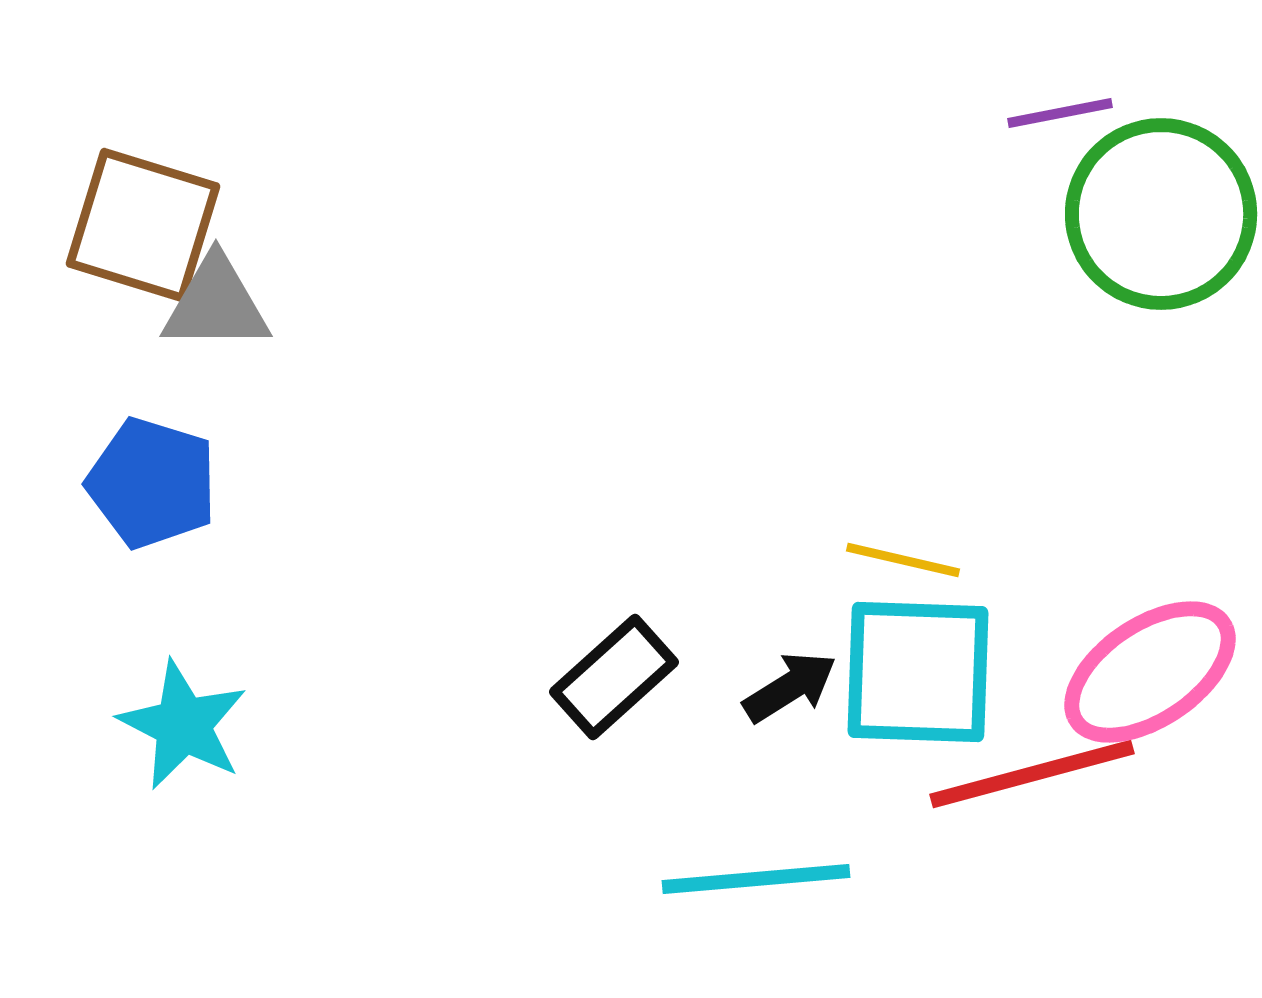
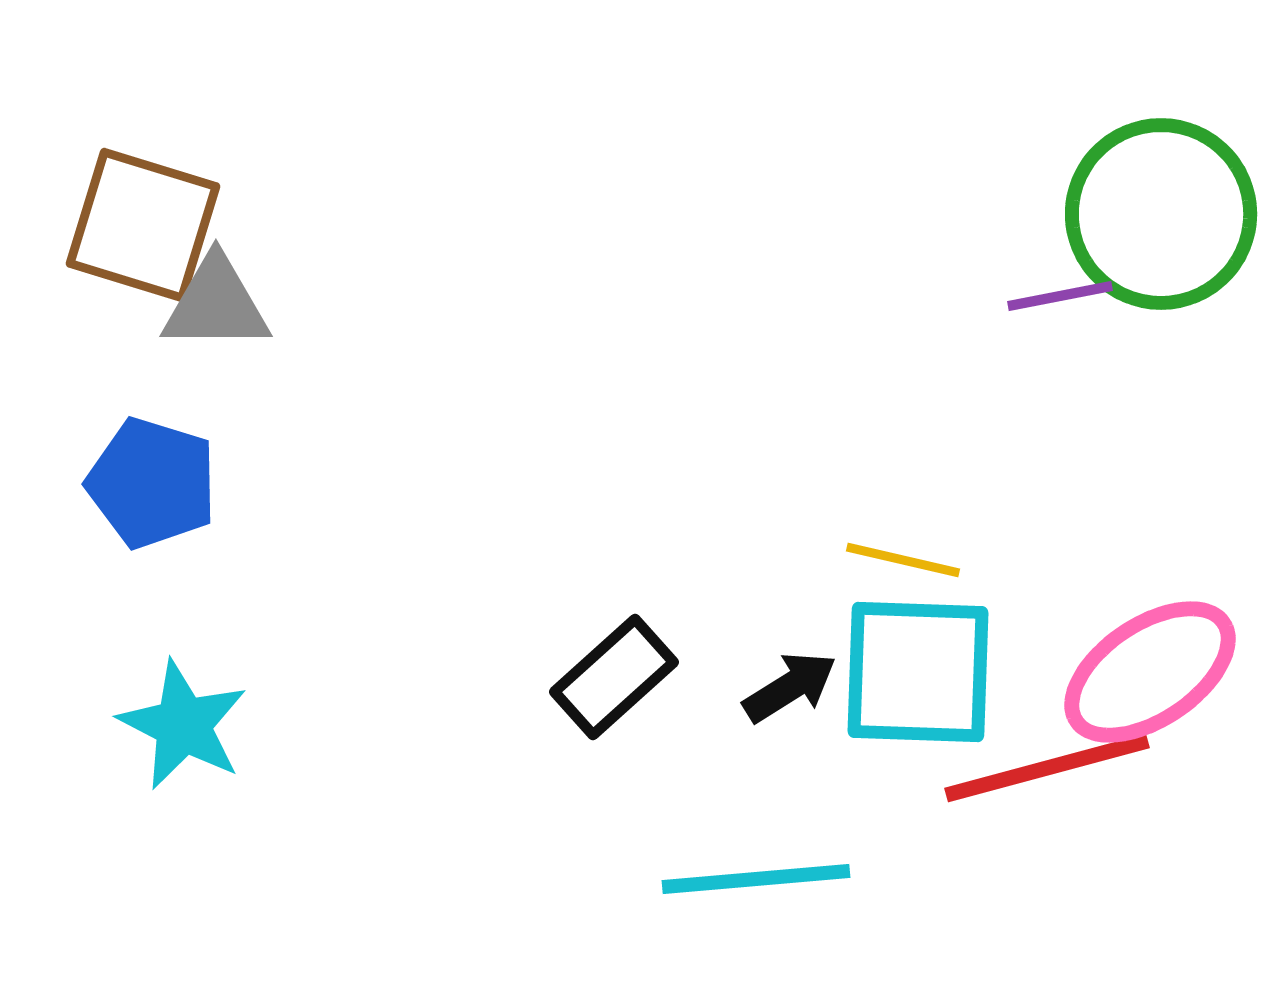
purple line: moved 183 px down
red line: moved 15 px right, 6 px up
